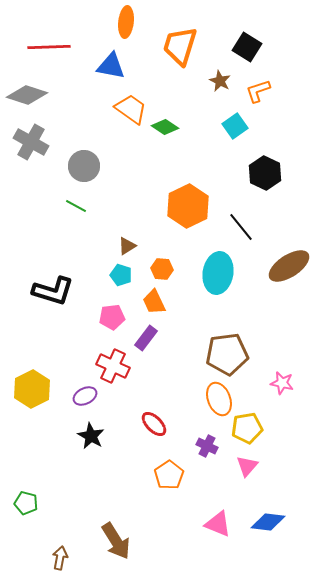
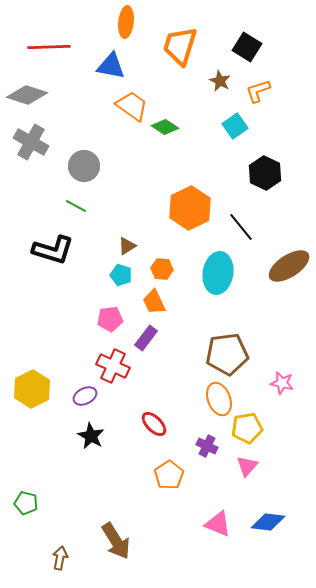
orange trapezoid at (131, 109): moved 1 px right, 3 px up
orange hexagon at (188, 206): moved 2 px right, 2 px down
black L-shape at (53, 291): moved 41 px up
pink pentagon at (112, 317): moved 2 px left, 2 px down
